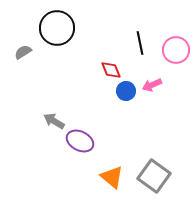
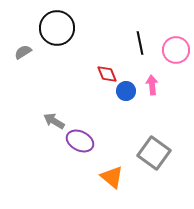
red diamond: moved 4 px left, 4 px down
pink arrow: rotated 108 degrees clockwise
gray square: moved 23 px up
